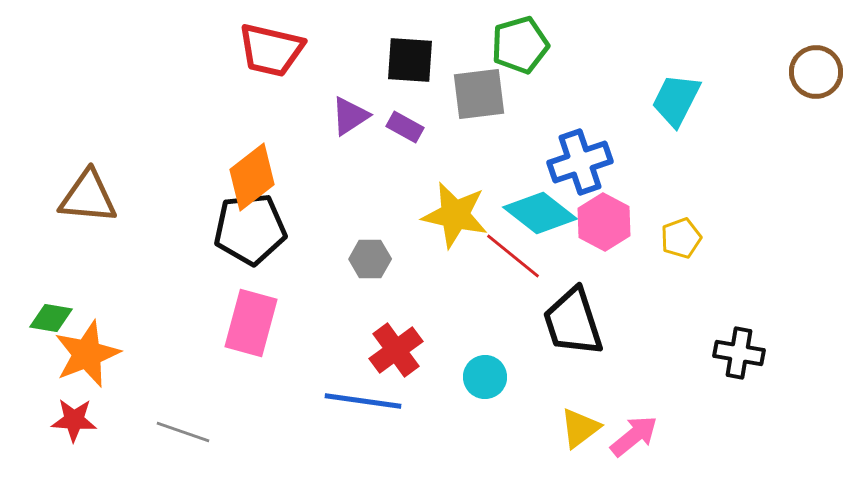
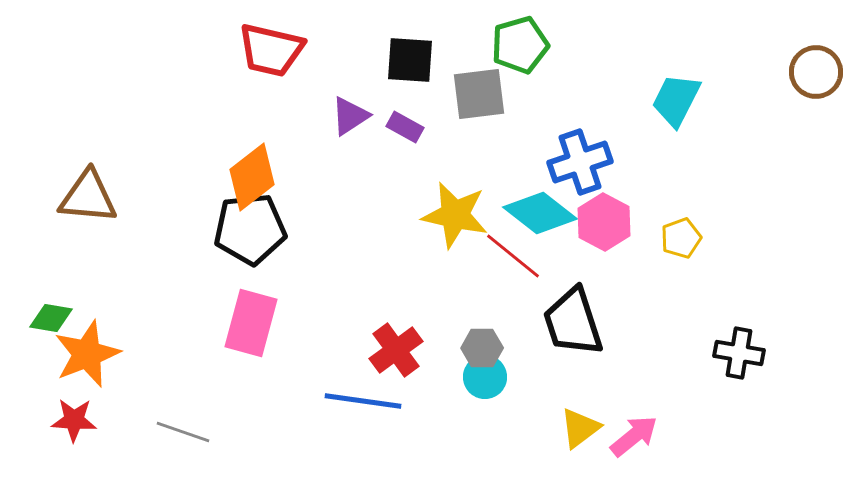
gray hexagon: moved 112 px right, 89 px down
